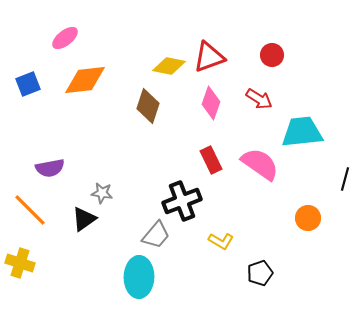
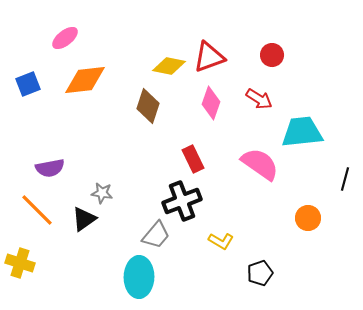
red rectangle: moved 18 px left, 1 px up
orange line: moved 7 px right
